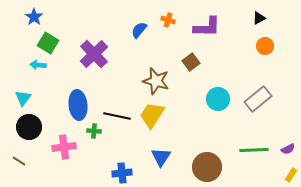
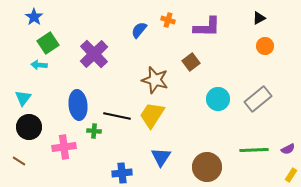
green square: rotated 25 degrees clockwise
cyan arrow: moved 1 px right
brown star: moved 1 px left, 1 px up
